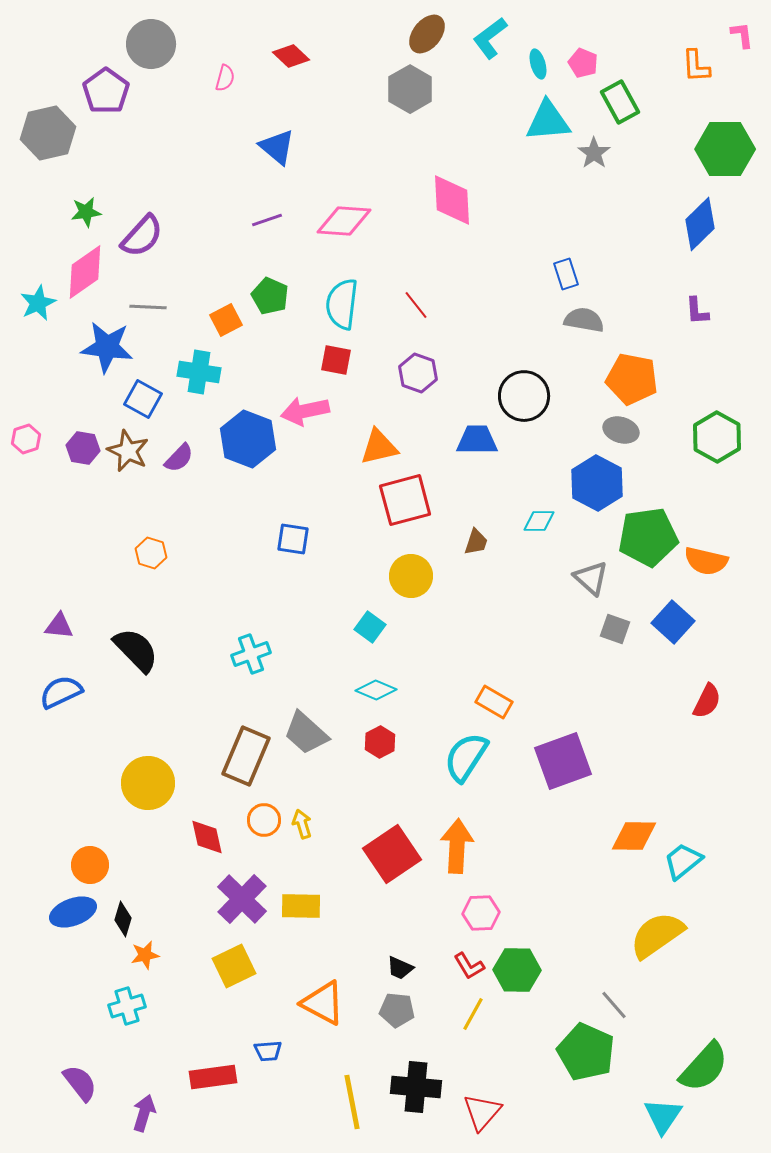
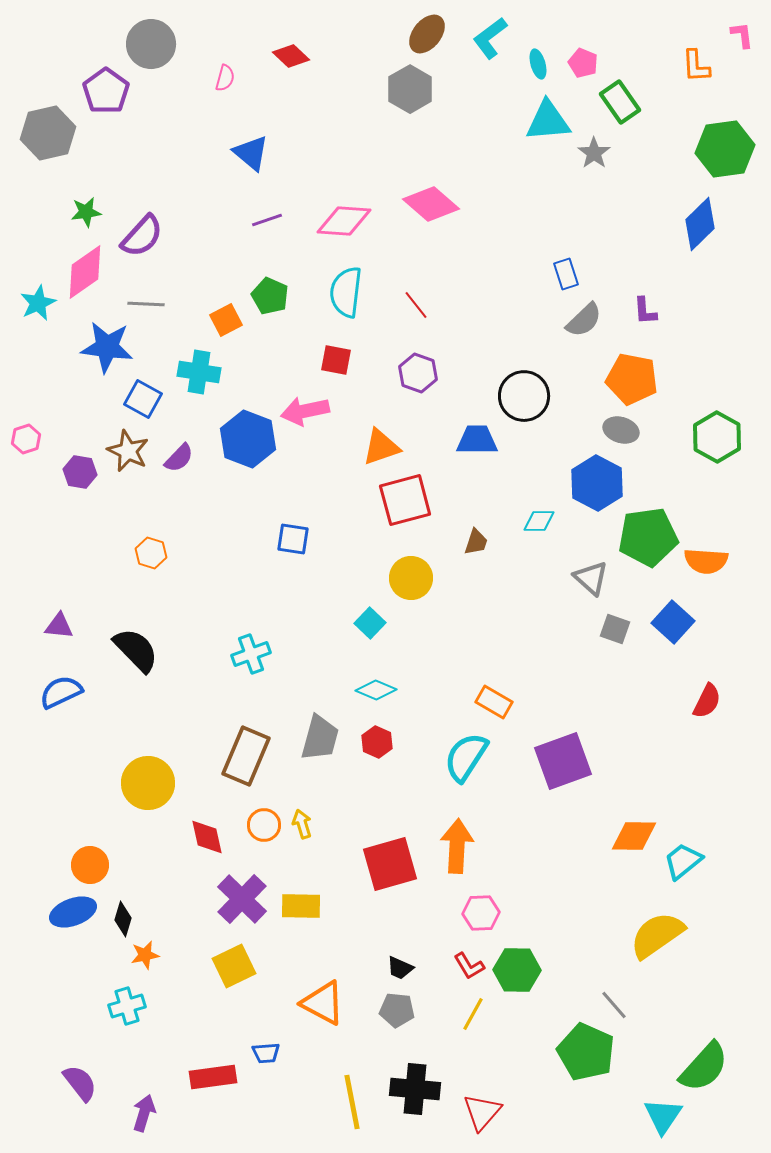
green rectangle at (620, 102): rotated 6 degrees counterclockwise
blue triangle at (277, 147): moved 26 px left, 6 px down
green hexagon at (725, 149): rotated 8 degrees counterclockwise
pink diamond at (452, 200): moved 21 px left, 4 px down; rotated 46 degrees counterclockwise
cyan semicircle at (342, 304): moved 4 px right, 12 px up
gray line at (148, 307): moved 2 px left, 3 px up
purple L-shape at (697, 311): moved 52 px left
gray semicircle at (584, 320): rotated 126 degrees clockwise
orange triangle at (379, 447): moved 2 px right; rotated 6 degrees counterclockwise
purple hexagon at (83, 448): moved 3 px left, 24 px down
orange semicircle at (706, 561): rotated 9 degrees counterclockwise
yellow circle at (411, 576): moved 2 px down
cyan square at (370, 627): moved 4 px up; rotated 8 degrees clockwise
gray trapezoid at (306, 733): moved 14 px right, 5 px down; rotated 117 degrees counterclockwise
red hexagon at (380, 742): moved 3 px left; rotated 8 degrees counterclockwise
orange circle at (264, 820): moved 5 px down
red square at (392, 854): moved 2 px left, 10 px down; rotated 18 degrees clockwise
blue trapezoid at (268, 1051): moved 2 px left, 2 px down
black cross at (416, 1087): moved 1 px left, 2 px down
